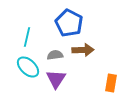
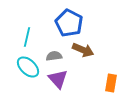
brown arrow: rotated 25 degrees clockwise
gray semicircle: moved 1 px left, 1 px down
purple triangle: moved 2 px right; rotated 15 degrees counterclockwise
